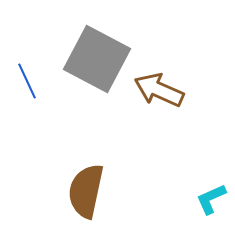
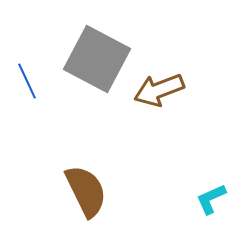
brown arrow: rotated 45 degrees counterclockwise
brown semicircle: rotated 142 degrees clockwise
